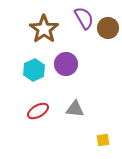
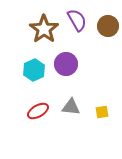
purple semicircle: moved 7 px left, 2 px down
brown circle: moved 2 px up
gray triangle: moved 4 px left, 2 px up
yellow square: moved 1 px left, 28 px up
